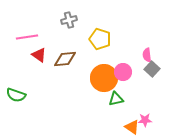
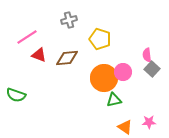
pink line: rotated 25 degrees counterclockwise
red triangle: rotated 14 degrees counterclockwise
brown diamond: moved 2 px right, 1 px up
green triangle: moved 2 px left, 1 px down
pink star: moved 4 px right, 2 px down
orange triangle: moved 7 px left
